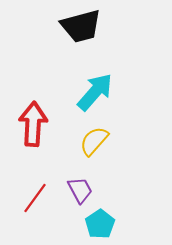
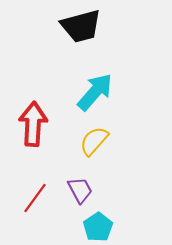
cyan pentagon: moved 2 px left, 3 px down
